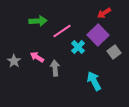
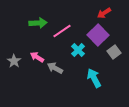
green arrow: moved 2 px down
cyan cross: moved 3 px down
gray arrow: rotated 56 degrees counterclockwise
cyan arrow: moved 3 px up
